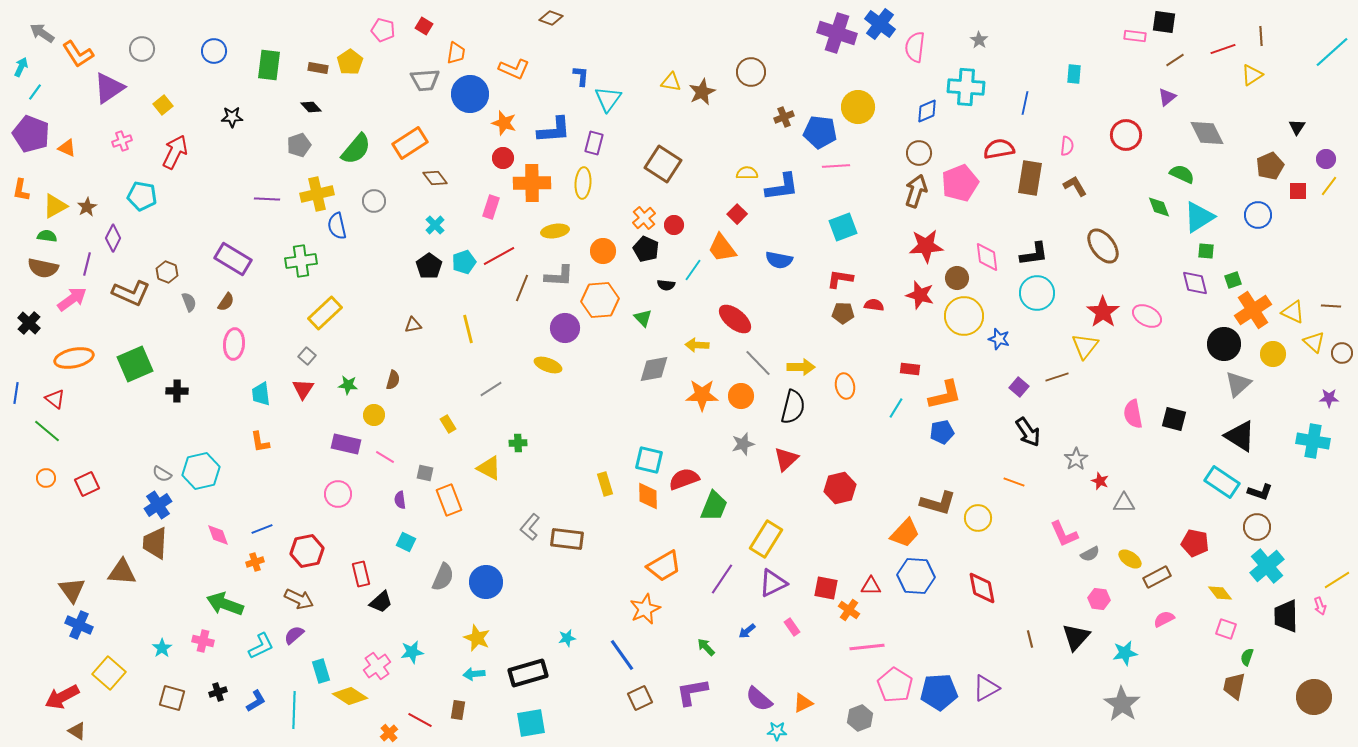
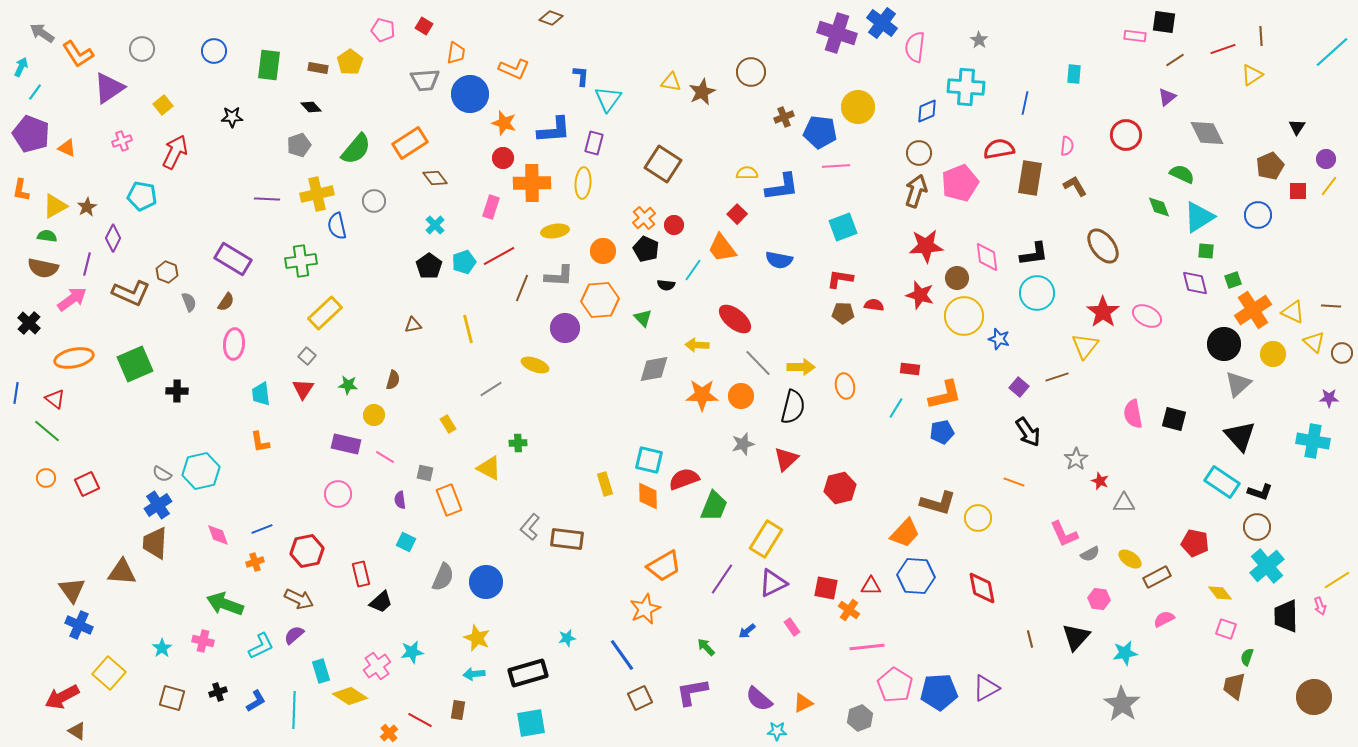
blue cross at (880, 24): moved 2 px right, 1 px up
yellow ellipse at (548, 365): moved 13 px left
black triangle at (1240, 436): rotated 16 degrees clockwise
